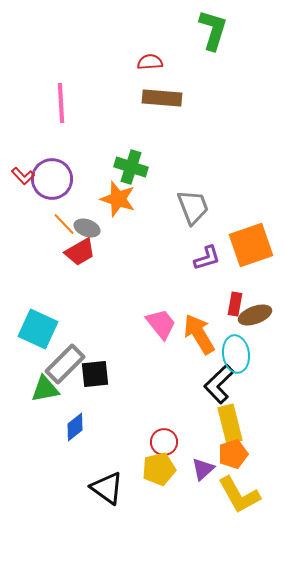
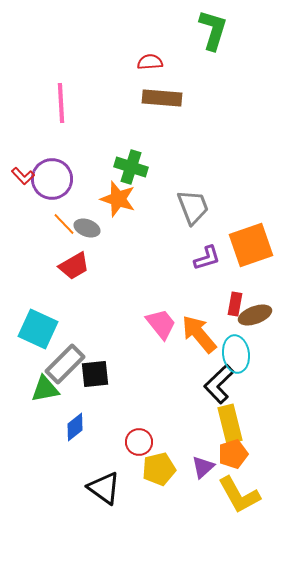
red trapezoid: moved 6 px left, 14 px down
orange arrow: rotated 9 degrees counterclockwise
red circle: moved 25 px left
purple triangle: moved 2 px up
black triangle: moved 3 px left
